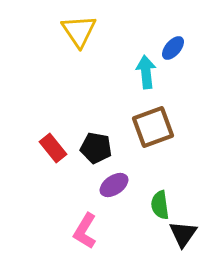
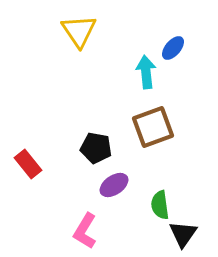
red rectangle: moved 25 px left, 16 px down
